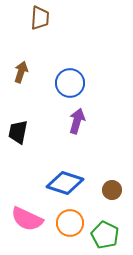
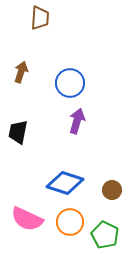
orange circle: moved 1 px up
